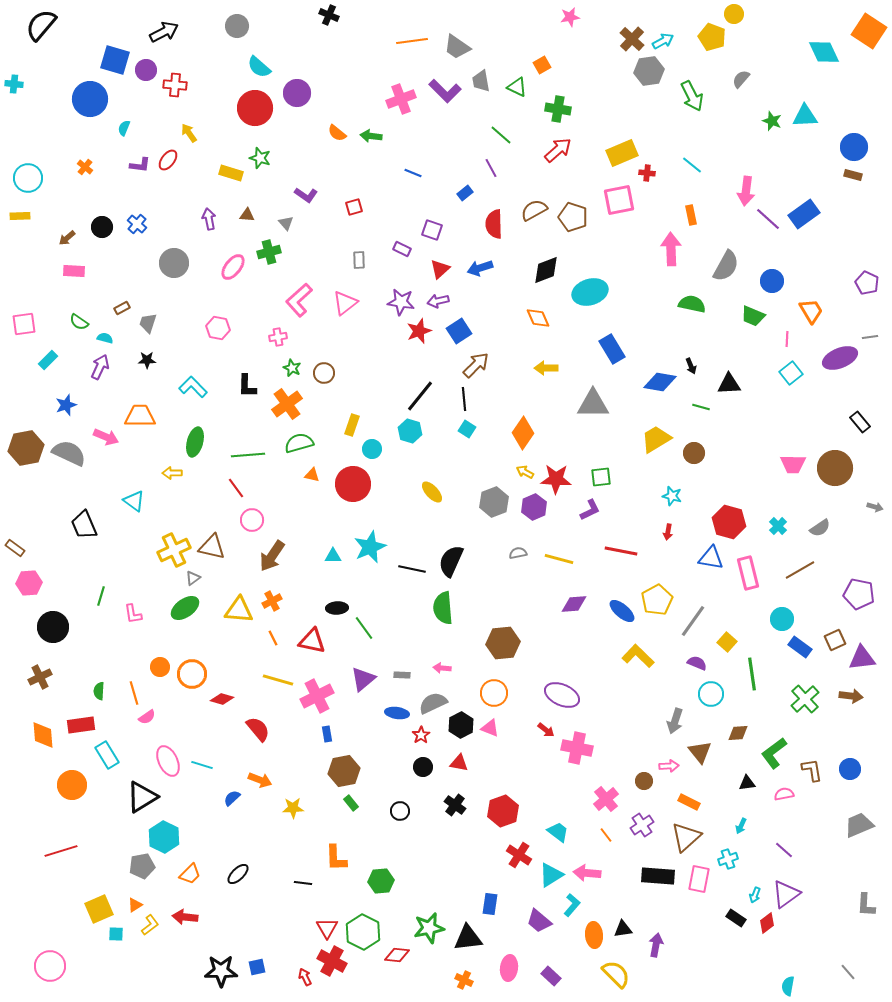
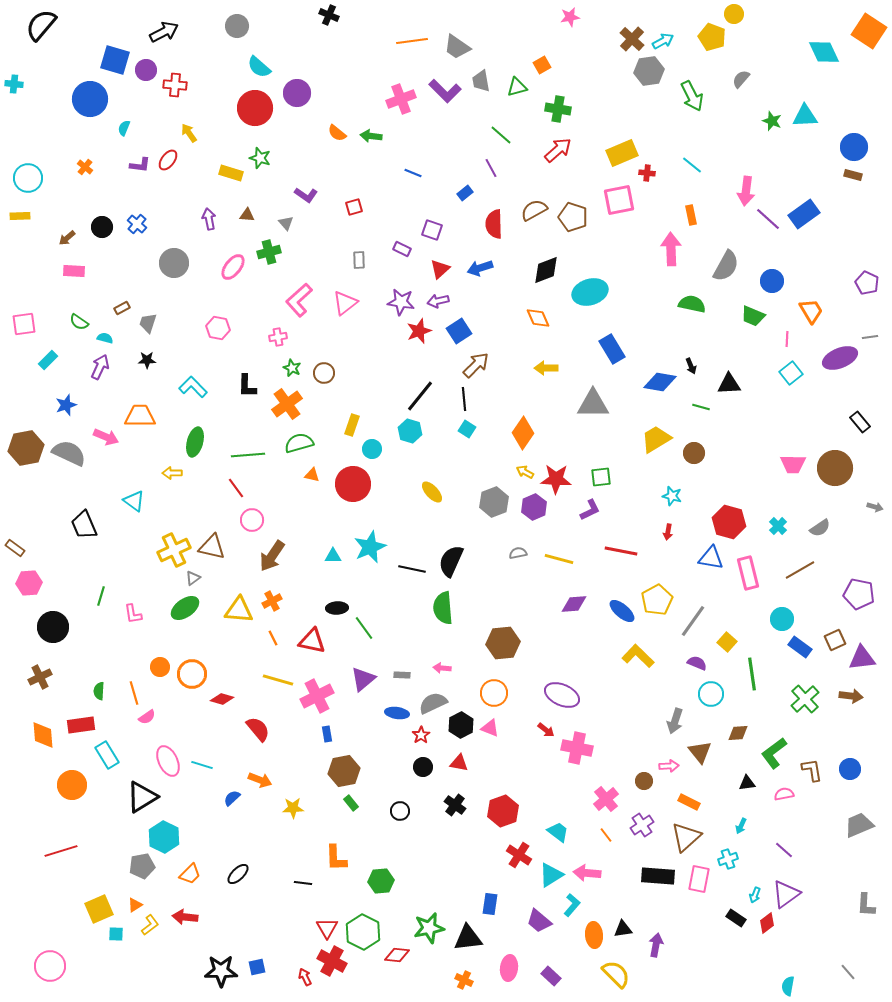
green triangle at (517, 87): rotated 40 degrees counterclockwise
